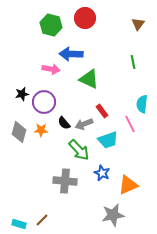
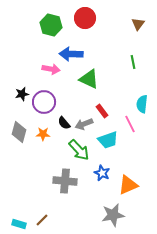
orange star: moved 2 px right, 4 px down
